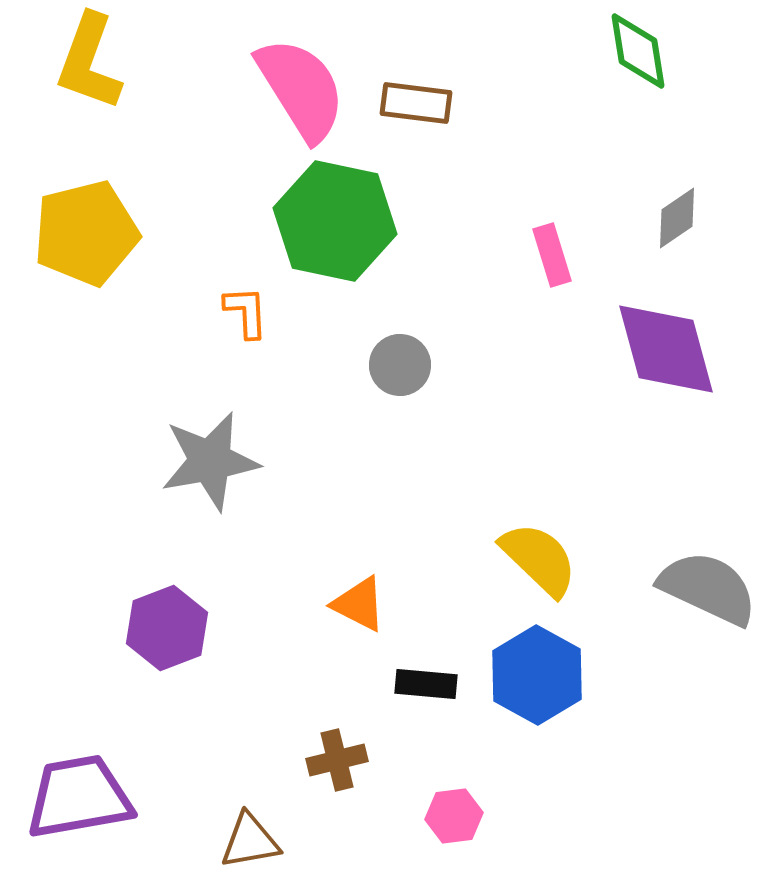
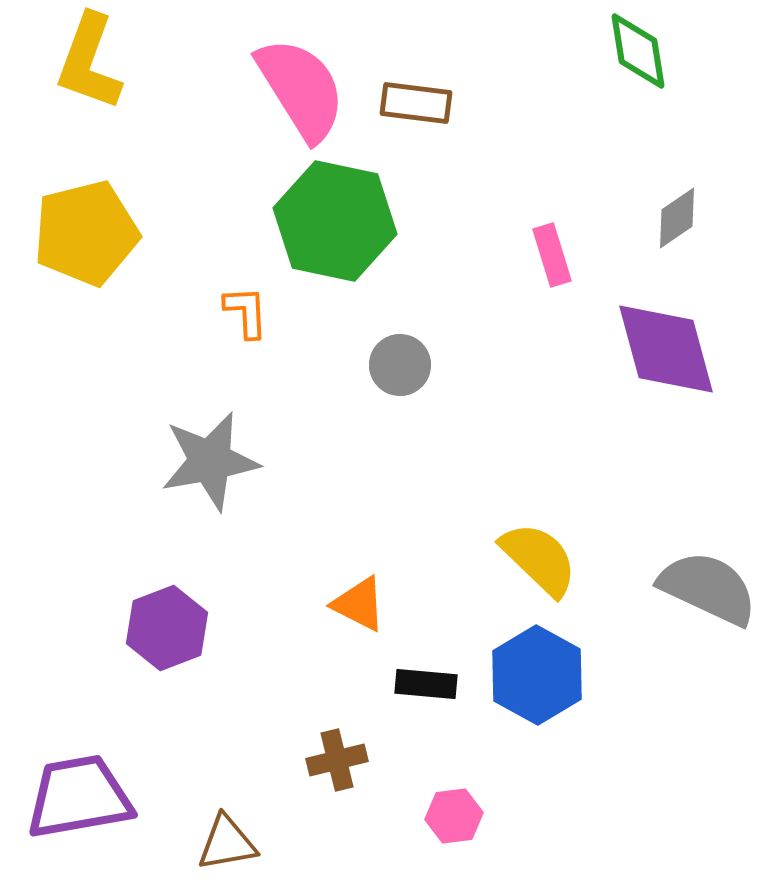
brown triangle: moved 23 px left, 2 px down
